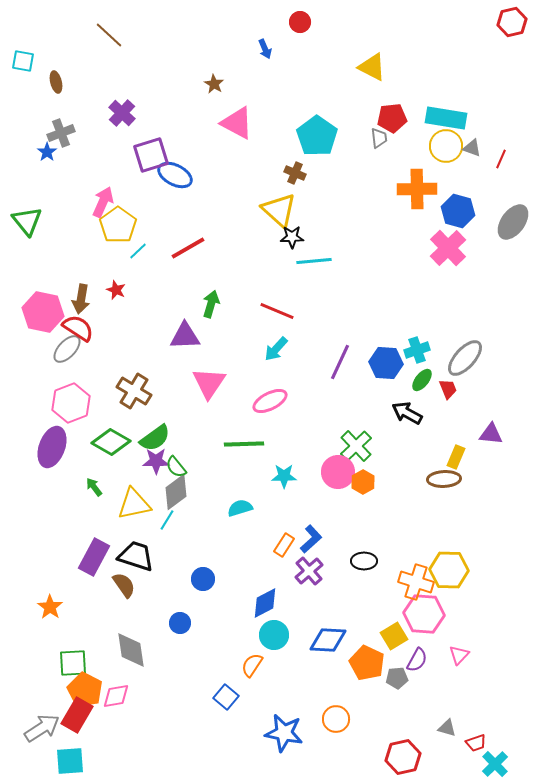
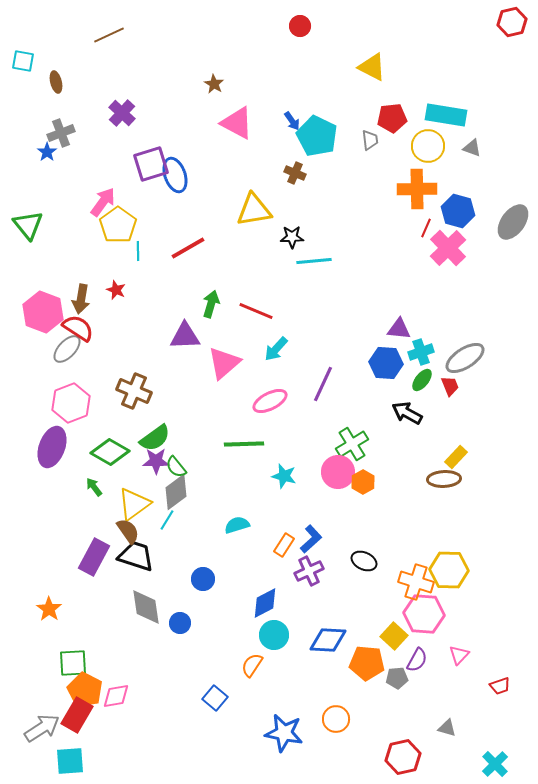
red circle at (300, 22): moved 4 px down
brown line at (109, 35): rotated 68 degrees counterclockwise
blue arrow at (265, 49): moved 27 px right, 72 px down; rotated 12 degrees counterclockwise
cyan rectangle at (446, 118): moved 3 px up
cyan pentagon at (317, 136): rotated 9 degrees counterclockwise
gray trapezoid at (379, 138): moved 9 px left, 2 px down
yellow circle at (446, 146): moved 18 px left
purple square at (151, 155): moved 9 px down
red line at (501, 159): moved 75 px left, 69 px down
blue ellipse at (175, 175): rotated 44 degrees clockwise
pink arrow at (103, 202): rotated 12 degrees clockwise
yellow triangle at (279, 210): moved 25 px left; rotated 51 degrees counterclockwise
green triangle at (27, 221): moved 1 px right, 4 px down
cyan line at (138, 251): rotated 48 degrees counterclockwise
red line at (277, 311): moved 21 px left
pink hexagon at (43, 312): rotated 9 degrees clockwise
cyan cross at (417, 350): moved 4 px right, 2 px down
gray ellipse at (465, 358): rotated 15 degrees clockwise
purple line at (340, 362): moved 17 px left, 22 px down
pink triangle at (209, 383): moved 15 px right, 20 px up; rotated 15 degrees clockwise
red trapezoid at (448, 389): moved 2 px right, 3 px up
brown cross at (134, 391): rotated 8 degrees counterclockwise
purple triangle at (491, 434): moved 92 px left, 105 px up
green diamond at (111, 442): moved 1 px left, 10 px down
green cross at (356, 446): moved 4 px left, 2 px up; rotated 12 degrees clockwise
yellow rectangle at (456, 457): rotated 20 degrees clockwise
cyan star at (284, 476): rotated 15 degrees clockwise
yellow triangle at (134, 504): rotated 24 degrees counterclockwise
cyan semicircle at (240, 508): moved 3 px left, 17 px down
black ellipse at (364, 561): rotated 25 degrees clockwise
purple cross at (309, 571): rotated 16 degrees clockwise
brown semicircle at (124, 585): moved 4 px right, 54 px up
orange star at (50, 607): moved 1 px left, 2 px down
yellow square at (394, 636): rotated 16 degrees counterclockwise
gray diamond at (131, 650): moved 15 px right, 43 px up
orange pentagon at (367, 663): rotated 20 degrees counterclockwise
blue square at (226, 697): moved 11 px left, 1 px down
red trapezoid at (476, 743): moved 24 px right, 57 px up
